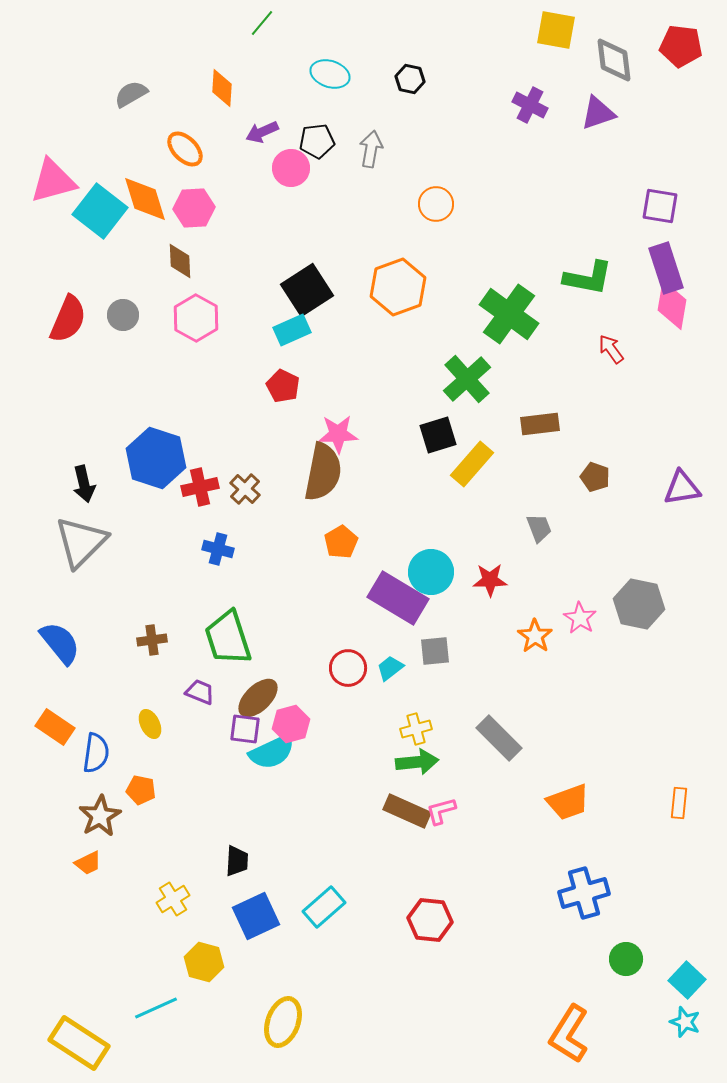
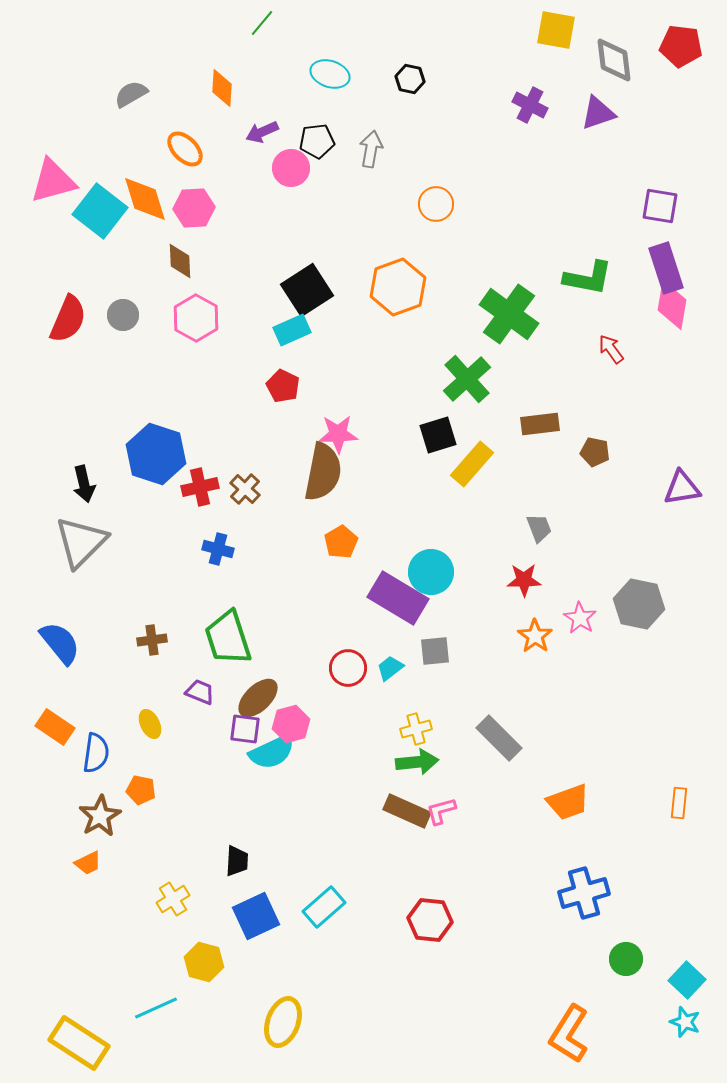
blue hexagon at (156, 458): moved 4 px up
brown pentagon at (595, 477): moved 25 px up; rotated 8 degrees counterclockwise
red star at (490, 580): moved 34 px right
